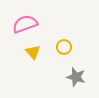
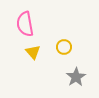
pink semicircle: rotated 80 degrees counterclockwise
gray star: rotated 24 degrees clockwise
